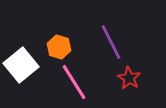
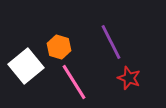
white square: moved 5 px right, 1 px down
red star: rotated 10 degrees counterclockwise
